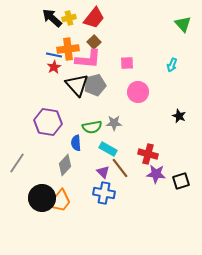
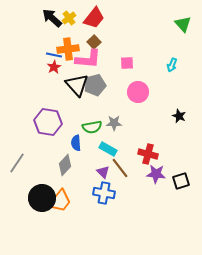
yellow cross: rotated 24 degrees counterclockwise
